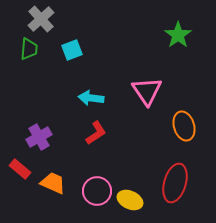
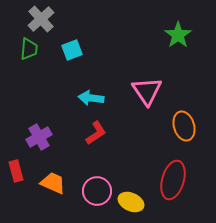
red rectangle: moved 4 px left, 2 px down; rotated 35 degrees clockwise
red ellipse: moved 2 px left, 3 px up
yellow ellipse: moved 1 px right, 2 px down
